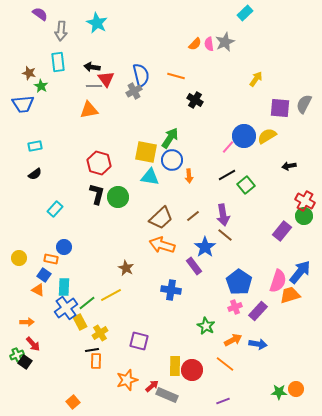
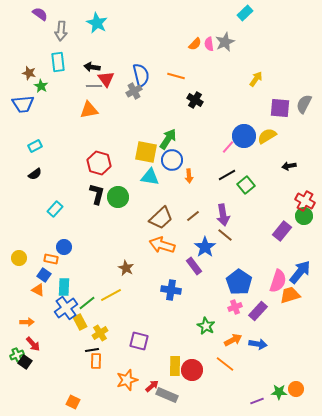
green arrow at (170, 138): moved 2 px left, 1 px down
cyan rectangle at (35, 146): rotated 16 degrees counterclockwise
purple line at (223, 401): moved 34 px right
orange square at (73, 402): rotated 24 degrees counterclockwise
